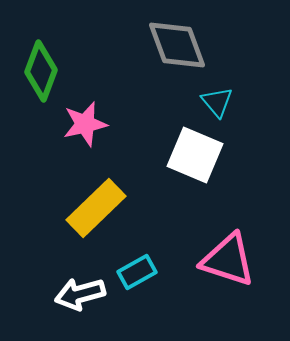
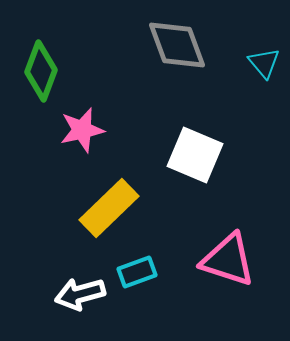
cyan triangle: moved 47 px right, 39 px up
pink star: moved 3 px left, 6 px down
yellow rectangle: moved 13 px right
cyan rectangle: rotated 9 degrees clockwise
